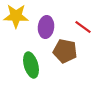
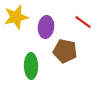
yellow star: moved 1 px down; rotated 15 degrees counterclockwise
red line: moved 5 px up
green ellipse: moved 1 px down; rotated 15 degrees clockwise
